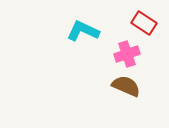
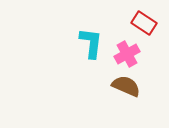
cyan L-shape: moved 8 px right, 12 px down; rotated 72 degrees clockwise
pink cross: rotated 10 degrees counterclockwise
